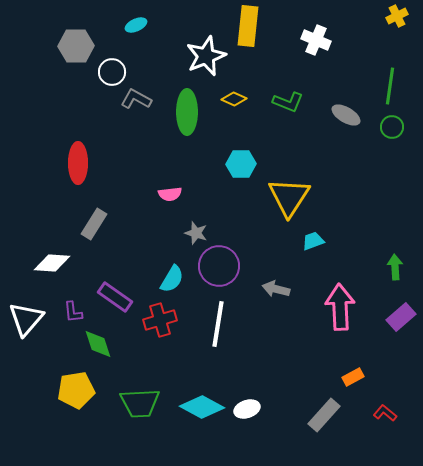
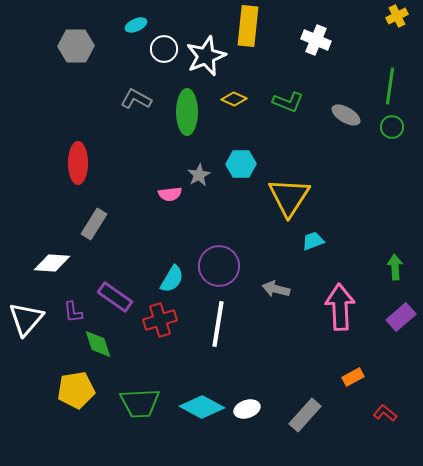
white circle at (112, 72): moved 52 px right, 23 px up
gray star at (196, 233): moved 3 px right, 58 px up; rotated 25 degrees clockwise
gray rectangle at (324, 415): moved 19 px left
